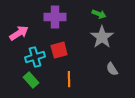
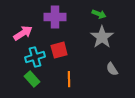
pink arrow: moved 4 px right
green rectangle: moved 1 px right, 1 px up
